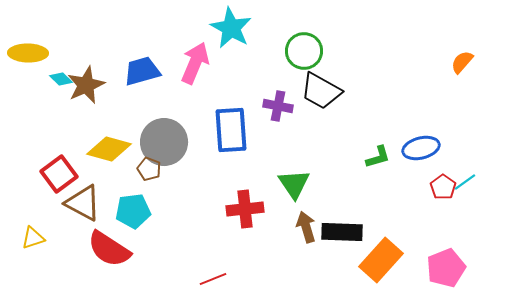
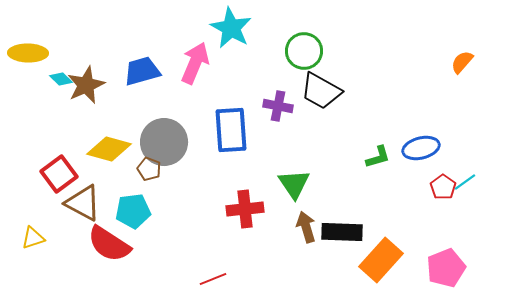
red semicircle: moved 5 px up
